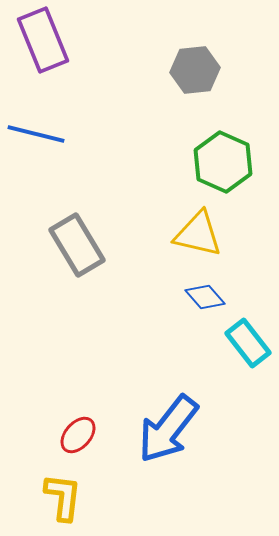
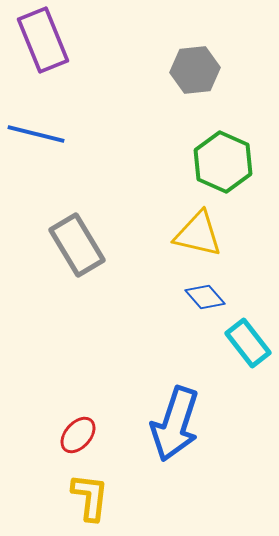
blue arrow: moved 7 px right, 5 px up; rotated 20 degrees counterclockwise
yellow L-shape: moved 27 px right
